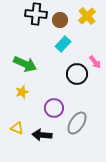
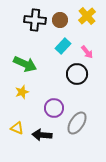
black cross: moved 1 px left, 6 px down
cyan rectangle: moved 2 px down
pink arrow: moved 8 px left, 10 px up
